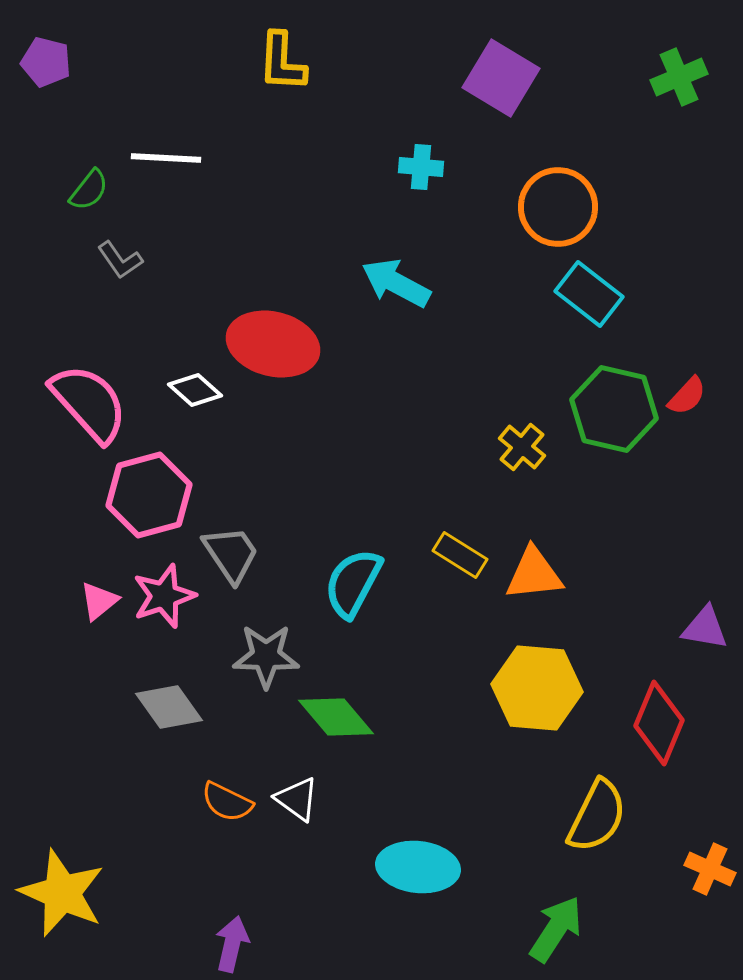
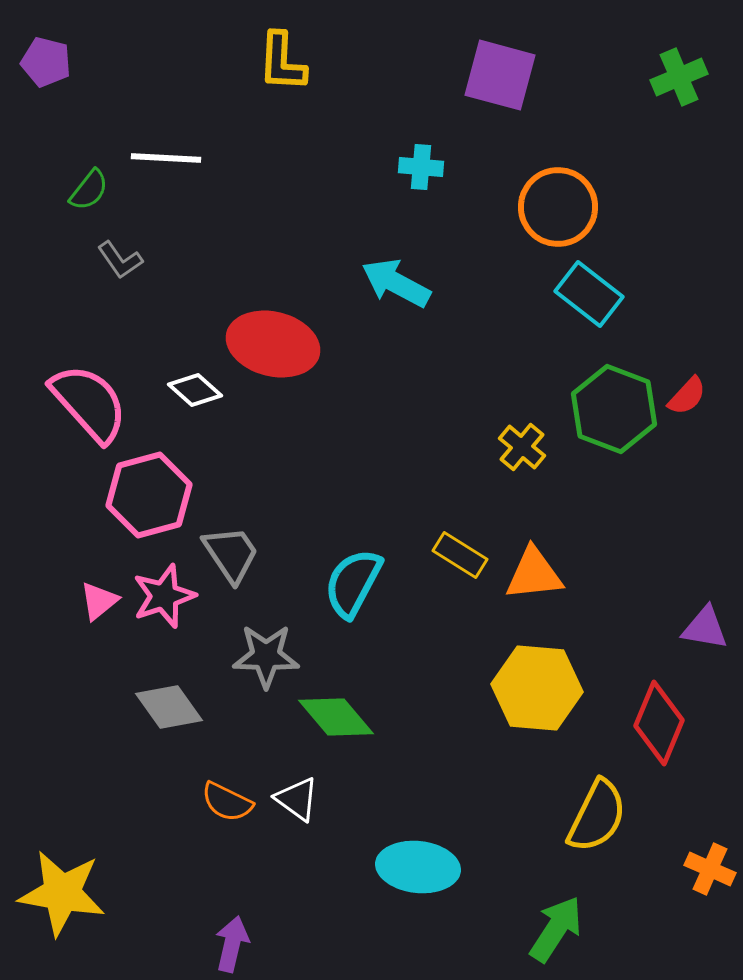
purple square: moved 1 px left, 3 px up; rotated 16 degrees counterclockwise
green hexagon: rotated 8 degrees clockwise
yellow star: rotated 14 degrees counterclockwise
